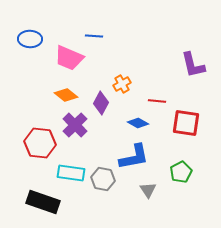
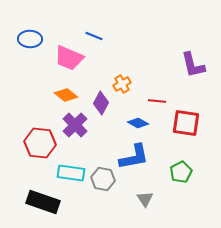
blue line: rotated 18 degrees clockwise
gray triangle: moved 3 px left, 9 px down
